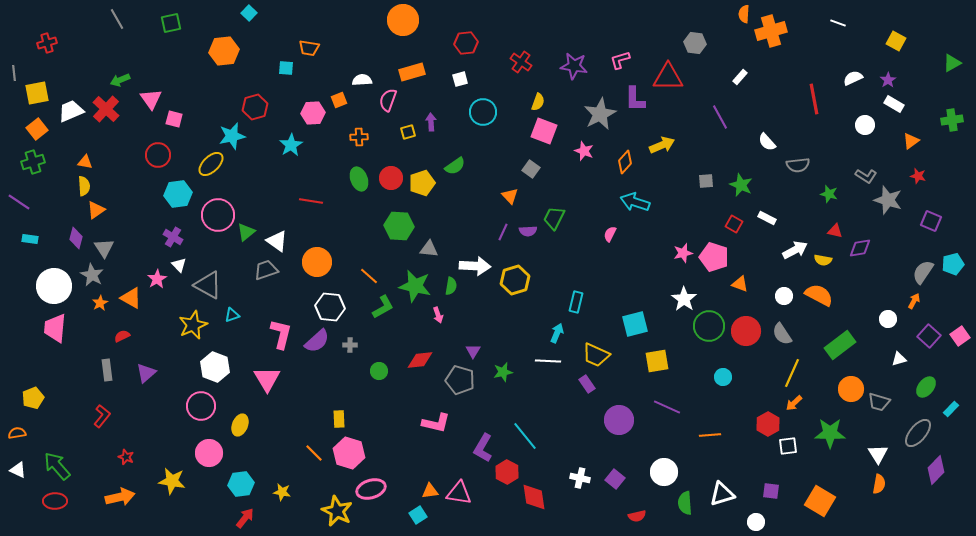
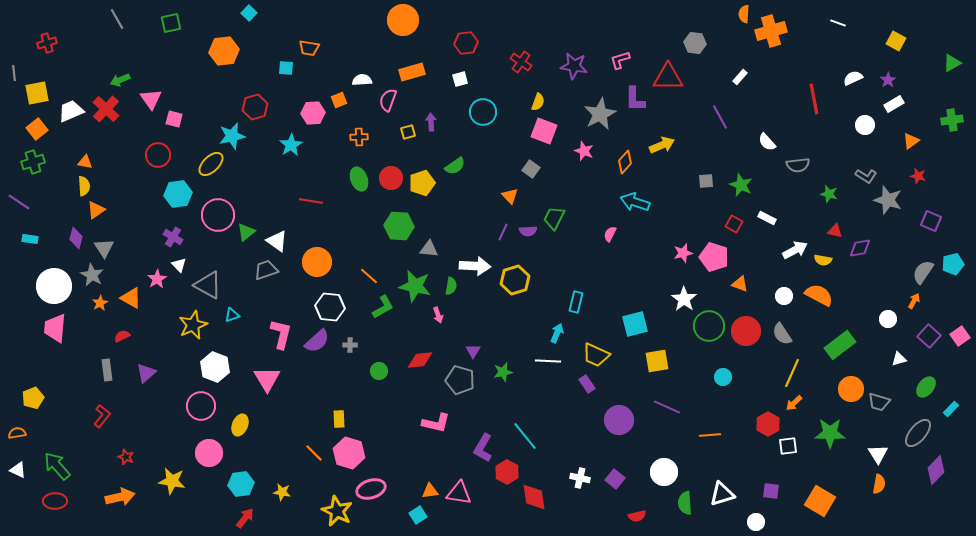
white rectangle at (894, 104): rotated 60 degrees counterclockwise
